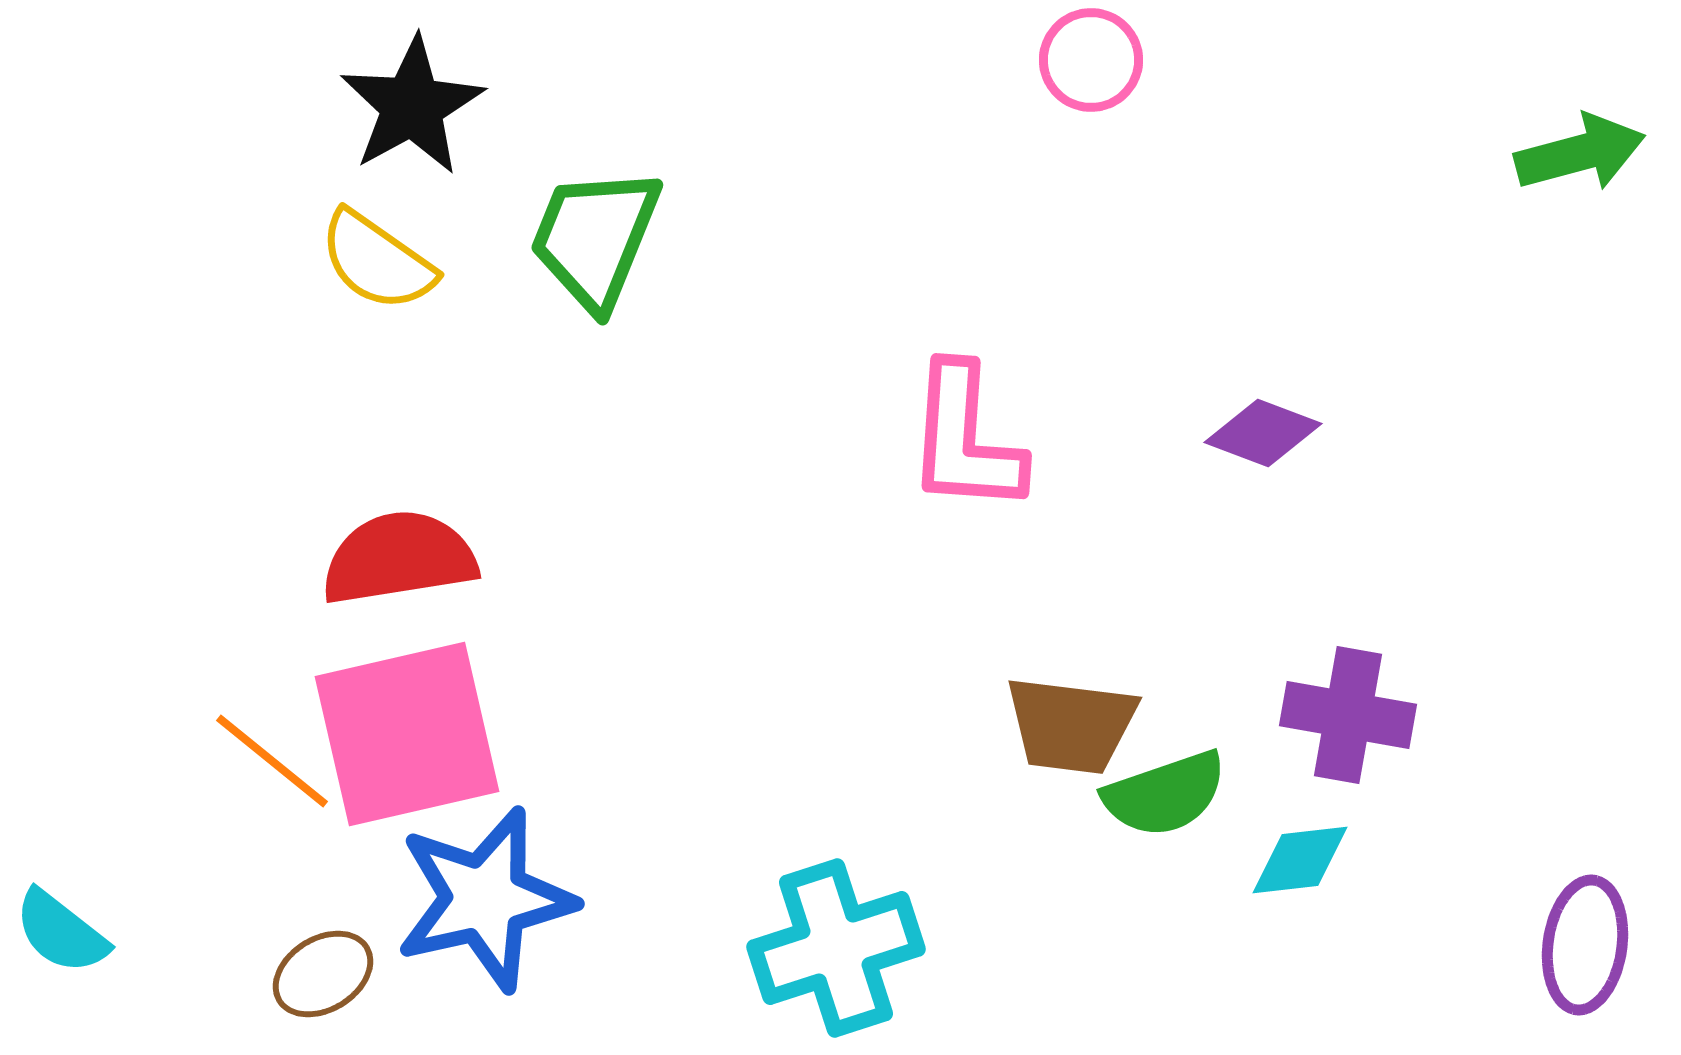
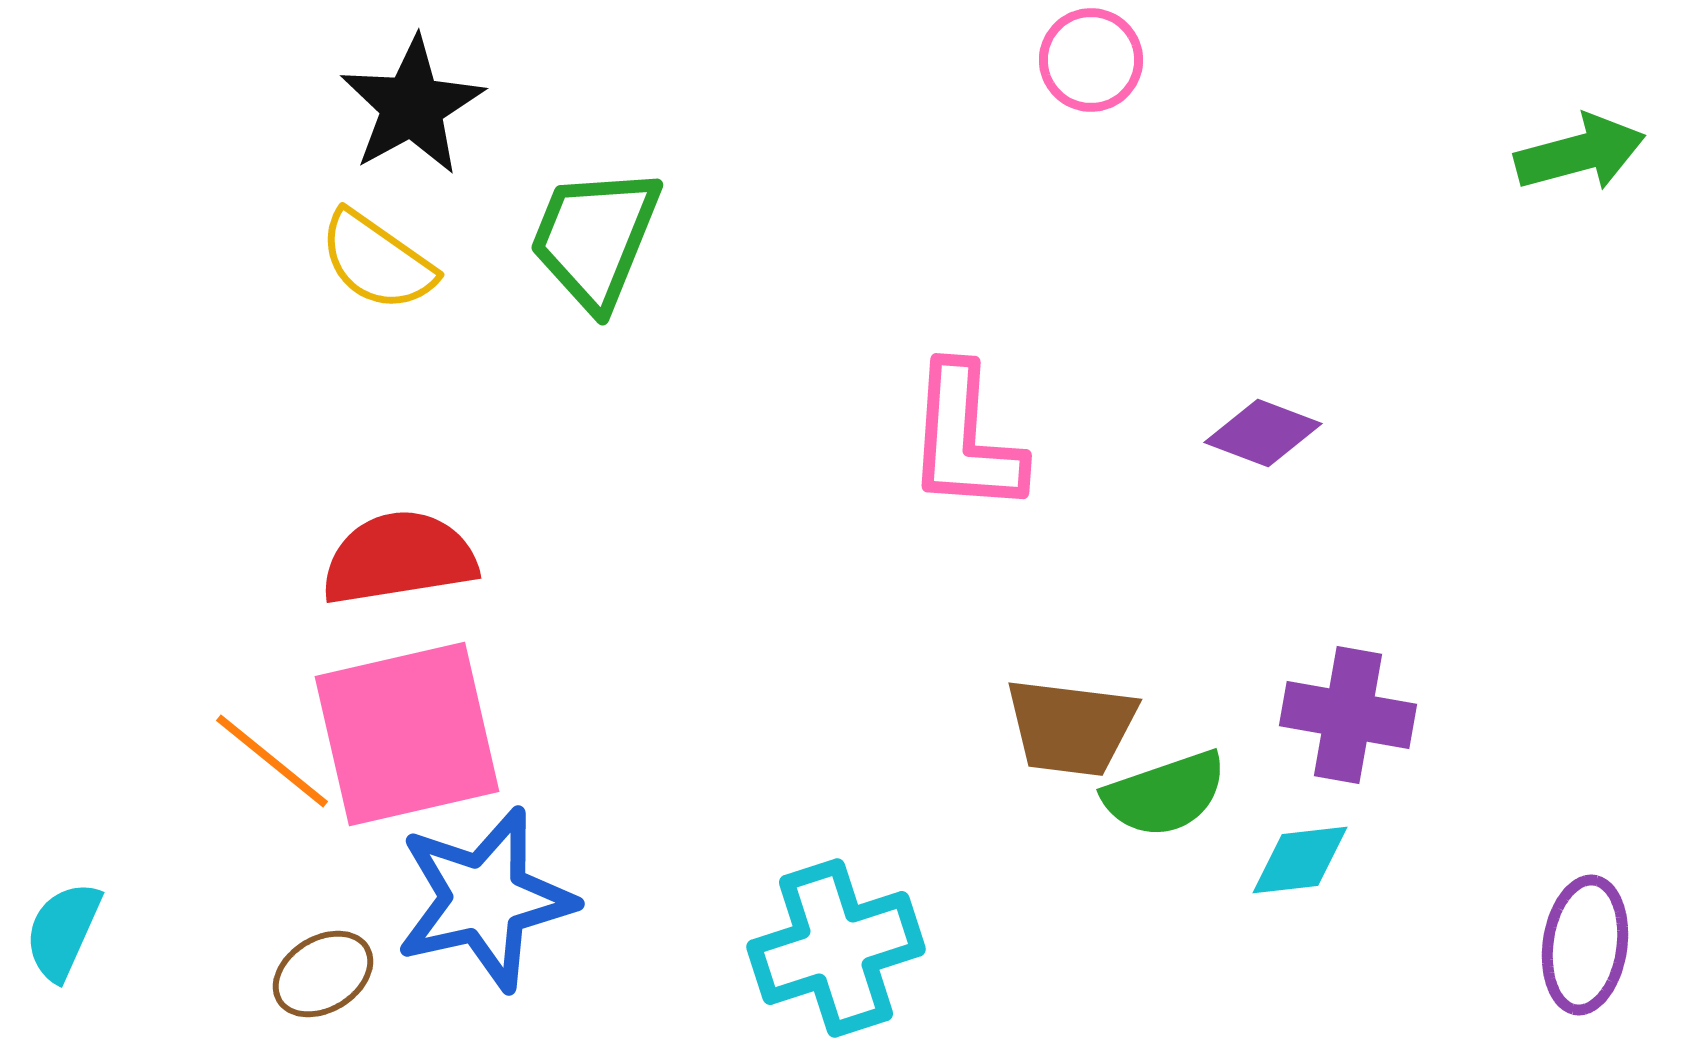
brown trapezoid: moved 2 px down
cyan semicircle: moved 2 px right, 1 px up; rotated 76 degrees clockwise
